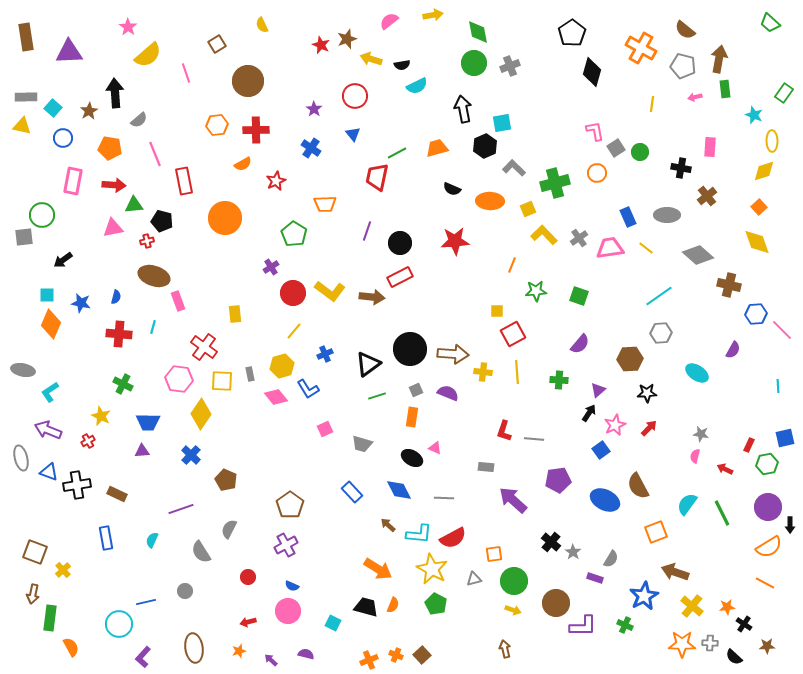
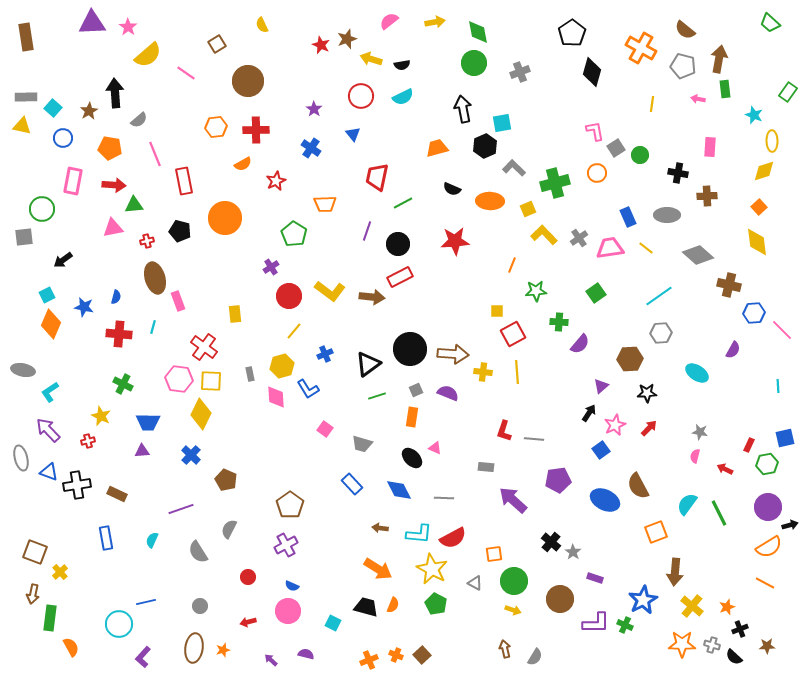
yellow arrow at (433, 15): moved 2 px right, 7 px down
purple triangle at (69, 52): moved 23 px right, 29 px up
gray cross at (510, 66): moved 10 px right, 6 px down
pink line at (186, 73): rotated 36 degrees counterclockwise
cyan semicircle at (417, 86): moved 14 px left, 11 px down
green rectangle at (784, 93): moved 4 px right, 1 px up
red circle at (355, 96): moved 6 px right
pink arrow at (695, 97): moved 3 px right, 2 px down; rotated 24 degrees clockwise
orange hexagon at (217, 125): moved 1 px left, 2 px down
green circle at (640, 152): moved 3 px down
green line at (397, 153): moved 6 px right, 50 px down
black cross at (681, 168): moved 3 px left, 5 px down
brown cross at (707, 196): rotated 36 degrees clockwise
green circle at (42, 215): moved 6 px up
black pentagon at (162, 221): moved 18 px right, 10 px down
yellow diamond at (757, 242): rotated 12 degrees clockwise
black circle at (400, 243): moved 2 px left, 1 px down
brown ellipse at (154, 276): moved 1 px right, 2 px down; rotated 56 degrees clockwise
red circle at (293, 293): moved 4 px left, 3 px down
cyan square at (47, 295): rotated 28 degrees counterclockwise
green square at (579, 296): moved 17 px right, 3 px up; rotated 36 degrees clockwise
blue star at (81, 303): moved 3 px right, 4 px down
blue hexagon at (756, 314): moved 2 px left, 1 px up
green cross at (559, 380): moved 58 px up
yellow square at (222, 381): moved 11 px left
purple triangle at (598, 390): moved 3 px right, 4 px up
pink diamond at (276, 397): rotated 35 degrees clockwise
yellow diamond at (201, 414): rotated 8 degrees counterclockwise
pink square at (325, 429): rotated 28 degrees counterclockwise
purple arrow at (48, 430): rotated 24 degrees clockwise
gray star at (701, 434): moved 1 px left, 2 px up
red cross at (88, 441): rotated 16 degrees clockwise
black ellipse at (412, 458): rotated 15 degrees clockwise
blue rectangle at (352, 492): moved 8 px up
green line at (722, 513): moved 3 px left
brown arrow at (388, 525): moved 8 px left, 3 px down; rotated 35 degrees counterclockwise
black arrow at (790, 525): rotated 105 degrees counterclockwise
gray semicircle at (201, 552): moved 3 px left
gray semicircle at (611, 559): moved 76 px left, 98 px down
yellow cross at (63, 570): moved 3 px left, 2 px down
brown arrow at (675, 572): rotated 104 degrees counterclockwise
gray triangle at (474, 579): moved 1 px right, 4 px down; rotated 42 degrees clockwise
gray circle at (185, 591): moved 15 px right, 15 px down
blue star at (644, 596): moved 1 px left, 4 px down
brown circle at (556, 603): moved 4 px right, 4 px up
orange star at (727, 607): rotated 14 degrees counterclockwise
black cross at (744, 624): moved 4 px left, 5 px down; rotated 35 degrees clockwise
purple L-shape at (583, 626): moved 13 px right, 3 px up
gray cross at (710, 643): moved 2 px right, 2 px down; rotated 14 degrees clockwise
brown ellipse at (194, 648): rotated 16 degrees clockwise
orange star at (239, 651): moved 16 px left, 1 px up
